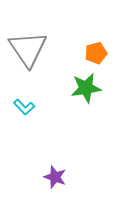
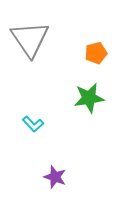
gray triangle: moved 2 px right, 10 px up
green star: moved 3 px right, 10 px down
cyan L-shape: moved 9 px right, 17 px down
